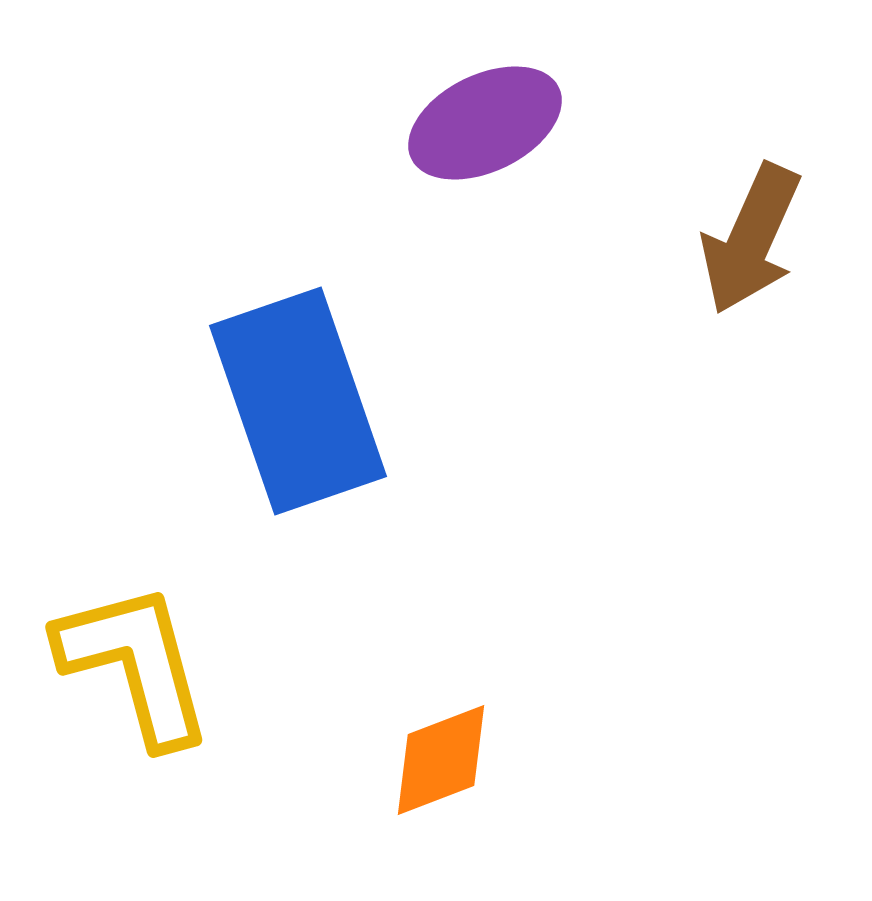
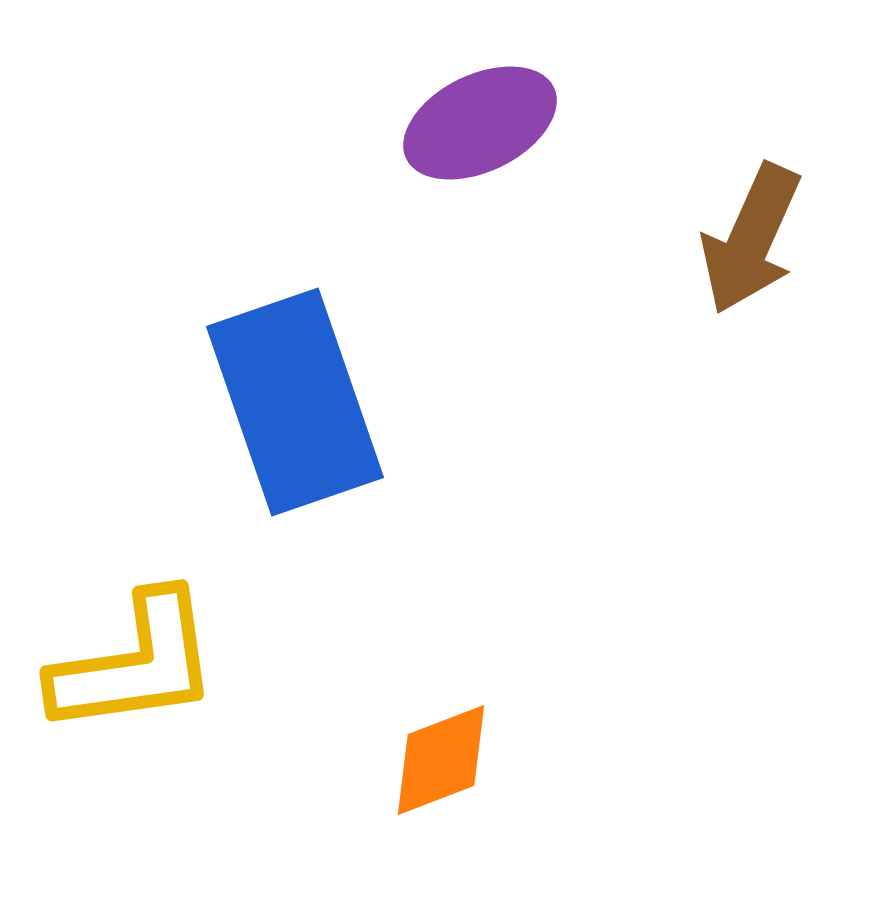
purple ellipse: moved 5 px left
blue rectangle: moved 3 px left, 1 px down
yellow L-shape: rotated 97 degrees clockwise
